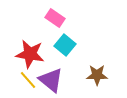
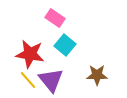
purple triangle: rotated 12 degrees clockwise
